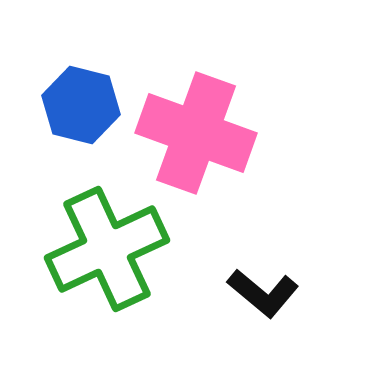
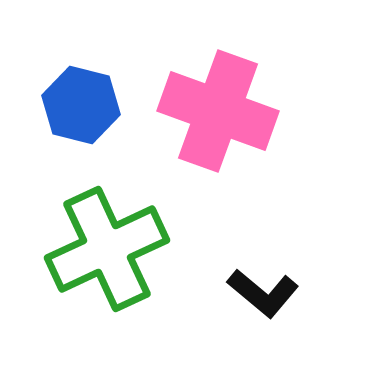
pink cross: moved 22 px right, 22 px up
